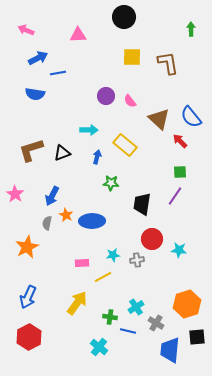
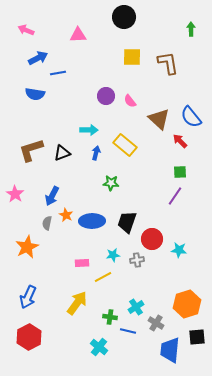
blue arrow at (97, 157): moved 1 px left, 4 px up
black trapezoid at (142, 204): moved 15 px left, 18 px down; rotated 10 degrees clockwise
